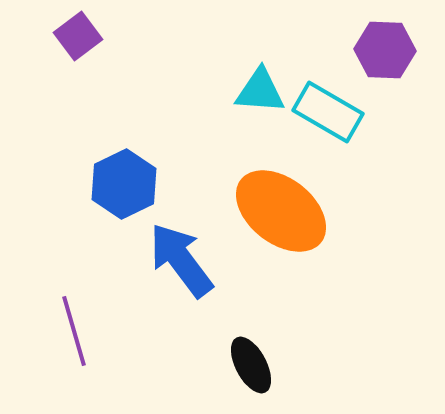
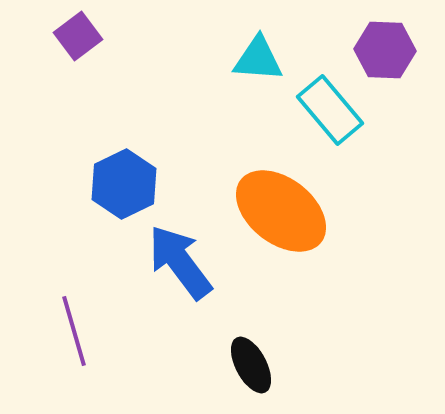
cyan triangle: moved 2 px left, 32 px up
cyan rectangle: moved 2 px right, 2 px up; rotated 20 degrees clockwise
blue arrow: moved 1 px left, 2 px down
